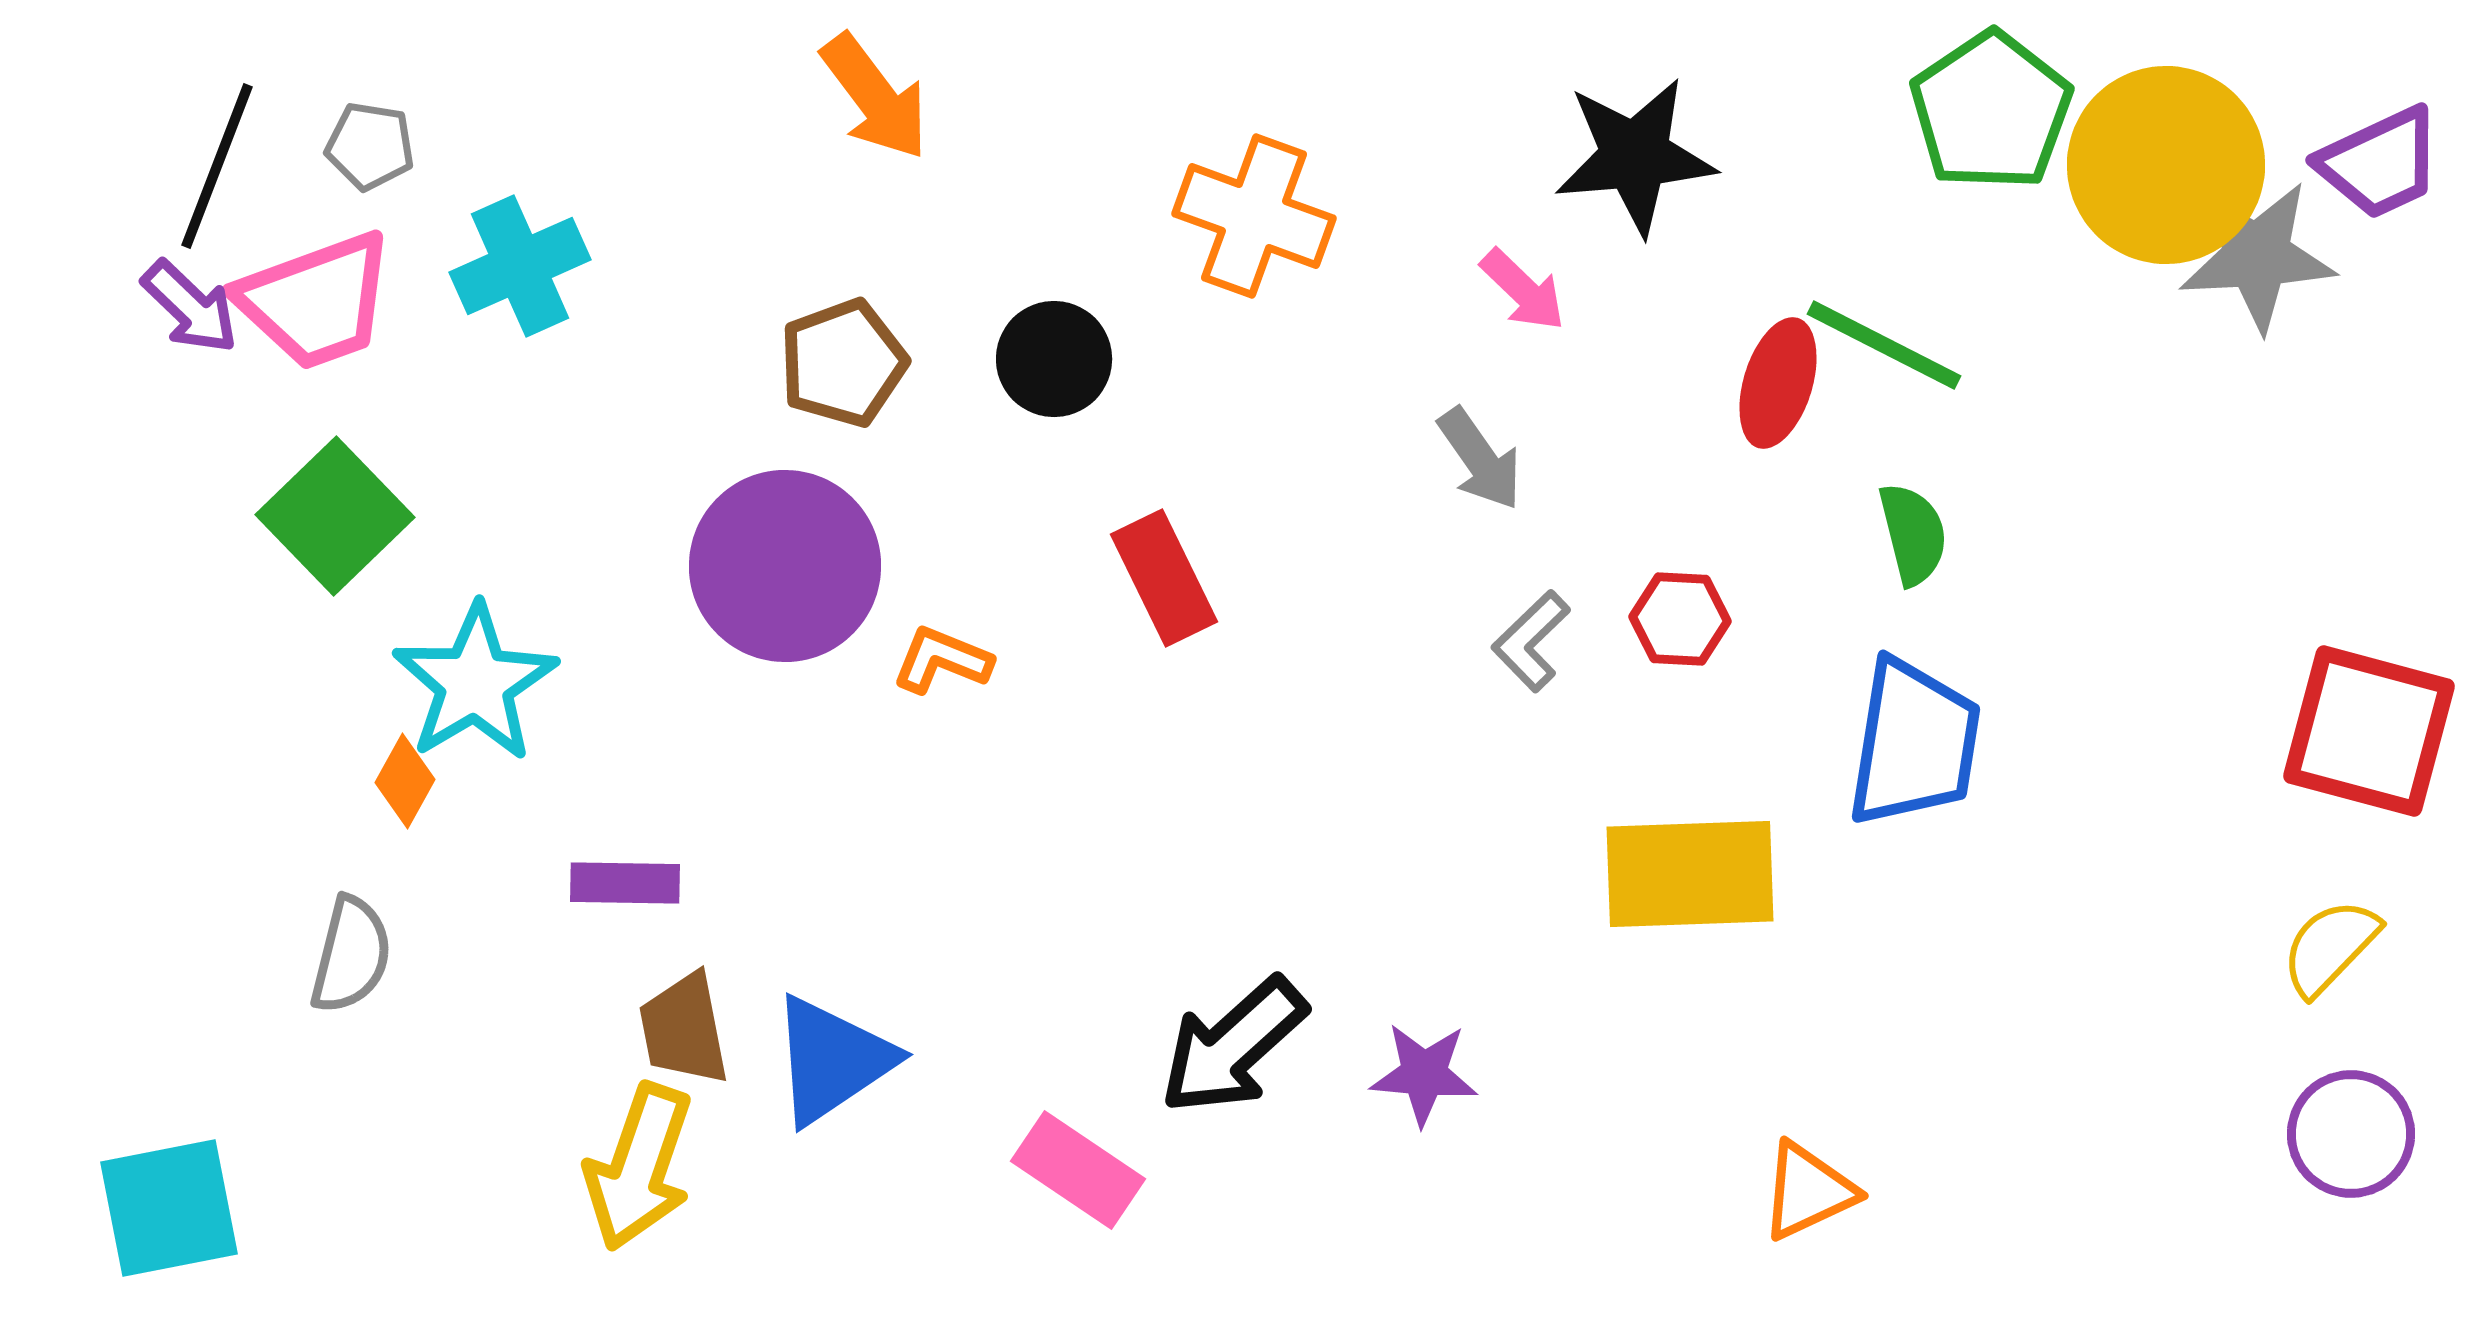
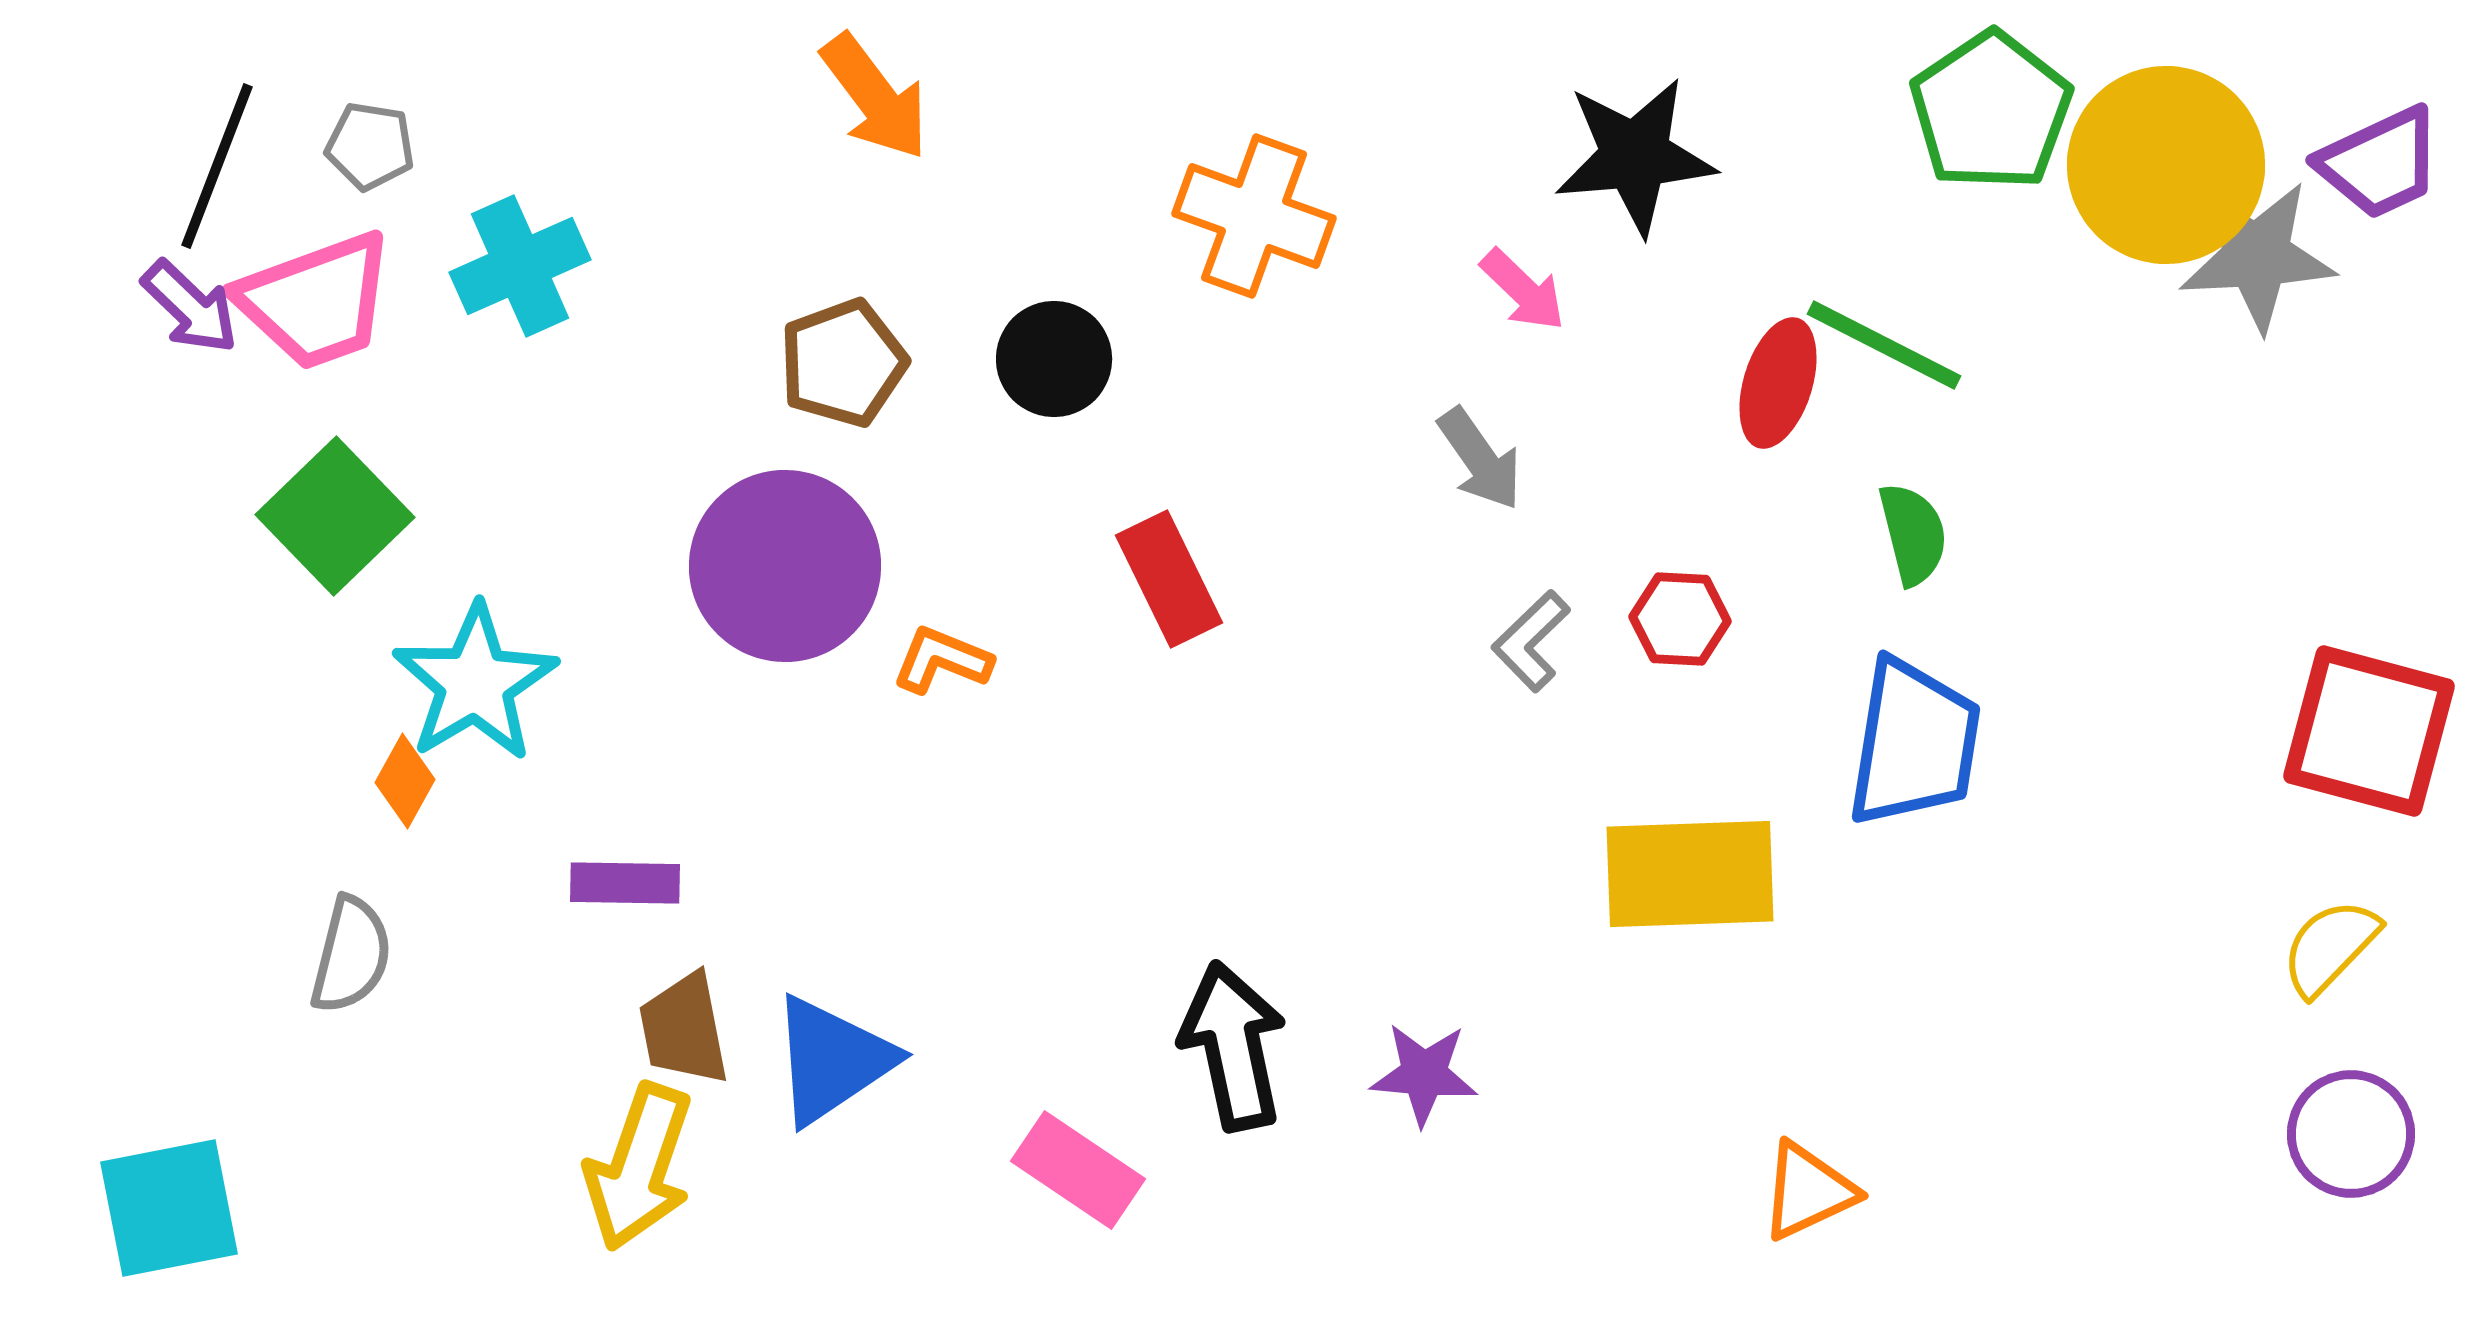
red rectangle at (1164, 578): moved 5 px right, 1 px down
black arrow at (1233, 1046): rotated 120 degrees clockwise
